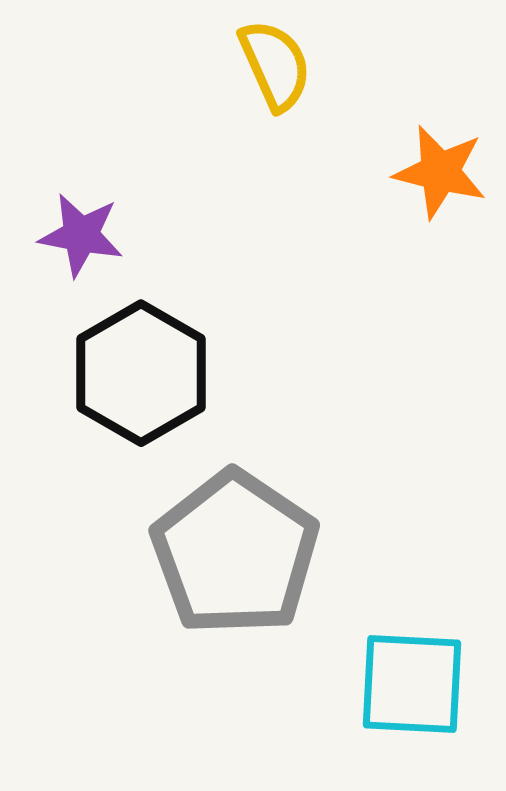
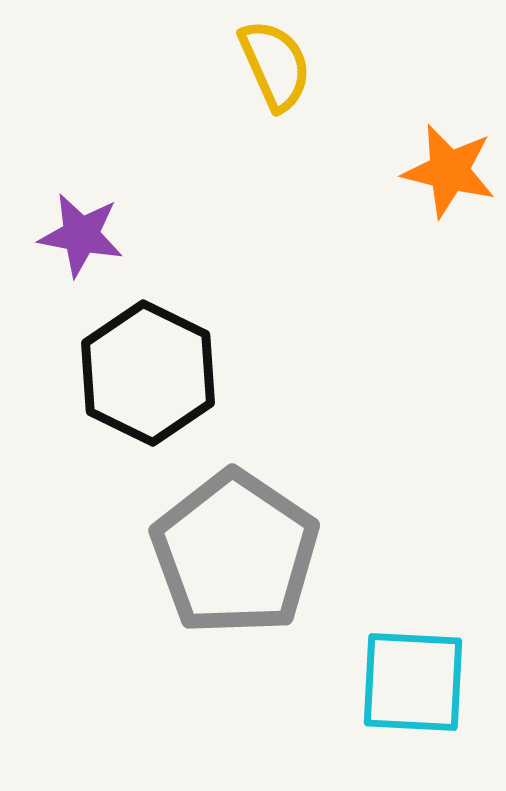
orange star: moved 9 px right, 1 px up
black hexagon: moved 7 px right; rotated 4 degrees counterclockwise
cyan square: moved 1 px right, 2 px up
